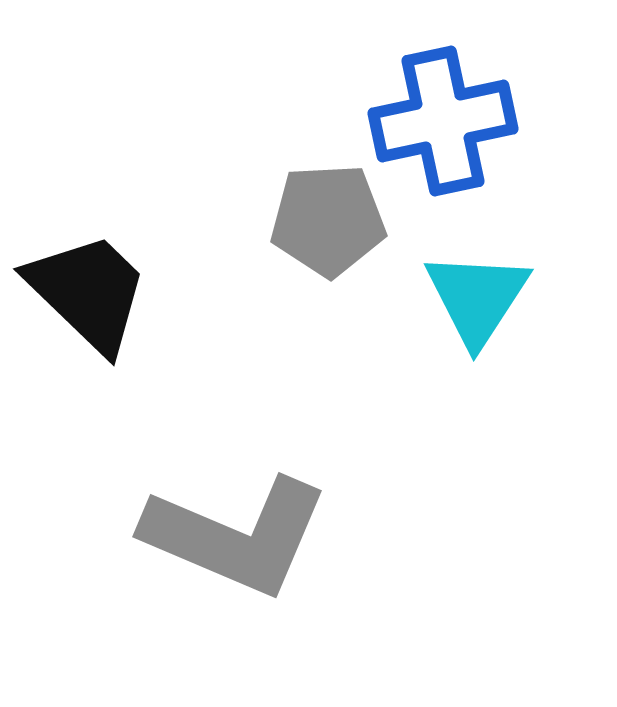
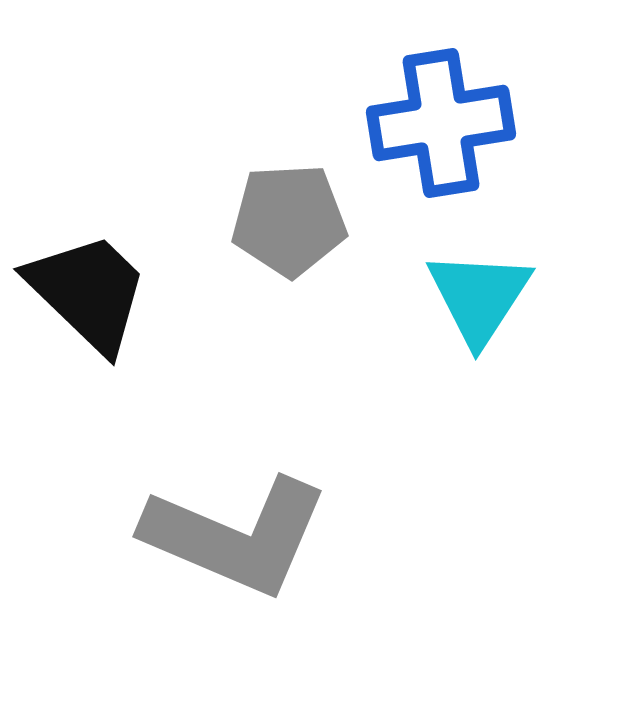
blue cross: moved 2 px left, 2 px down; rotated 3 degrees clockwise
gray pentagon: moved 39 px left
cyan triangle: moved 2 px right, 1 px up
